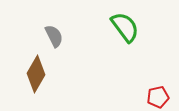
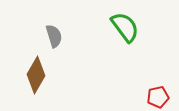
gray semicircle: rotated 10 degrees clockwise
brown diamond: moved 1 px down
